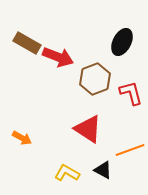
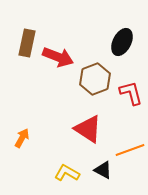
brown rectangle: rotated 72 degrees clockwise
orange arrow: rotated 90 degrees counterclockwise
